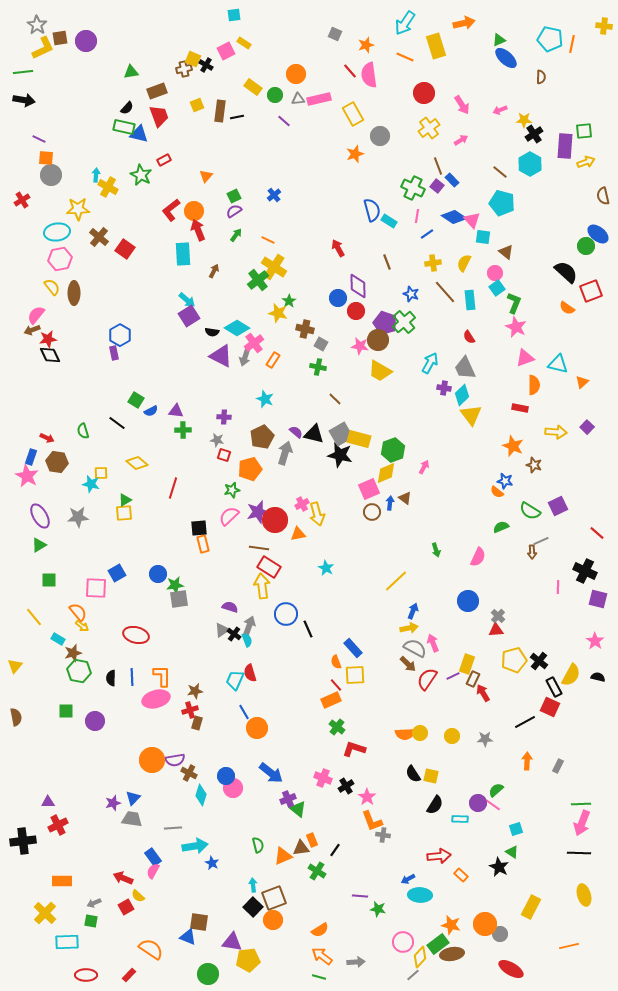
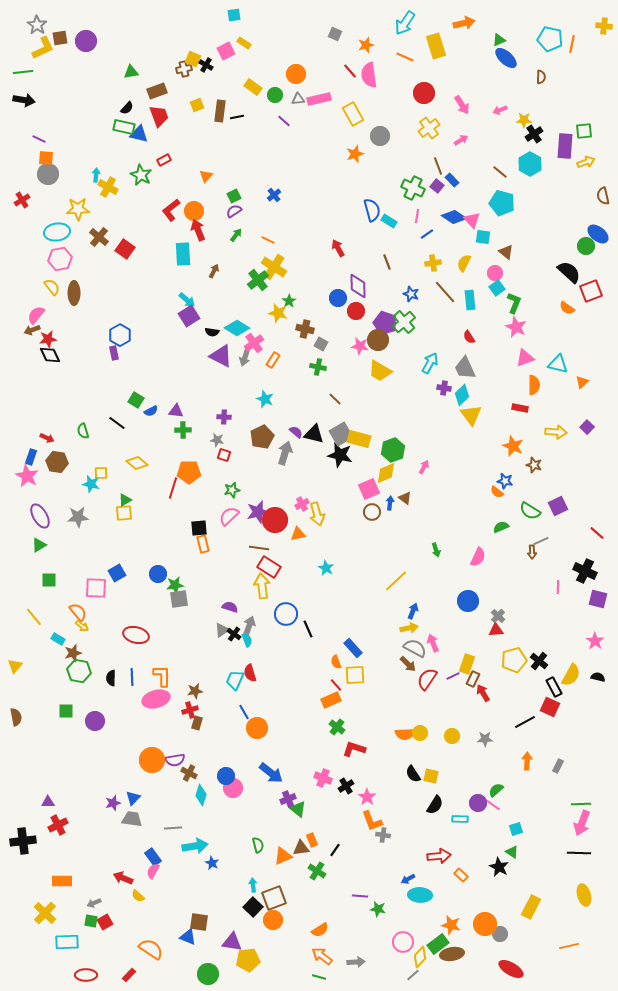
gray circle at (51, 175): moved 3 px left, 1 px up
black semicircle at (566, 272): moved 3 px right
orange pentagon at (250, 469): moved 61 px left, 3 px down; rotated 15 degrees clockwise
red square at (126, 907): moved 21 px left, 15 px down
